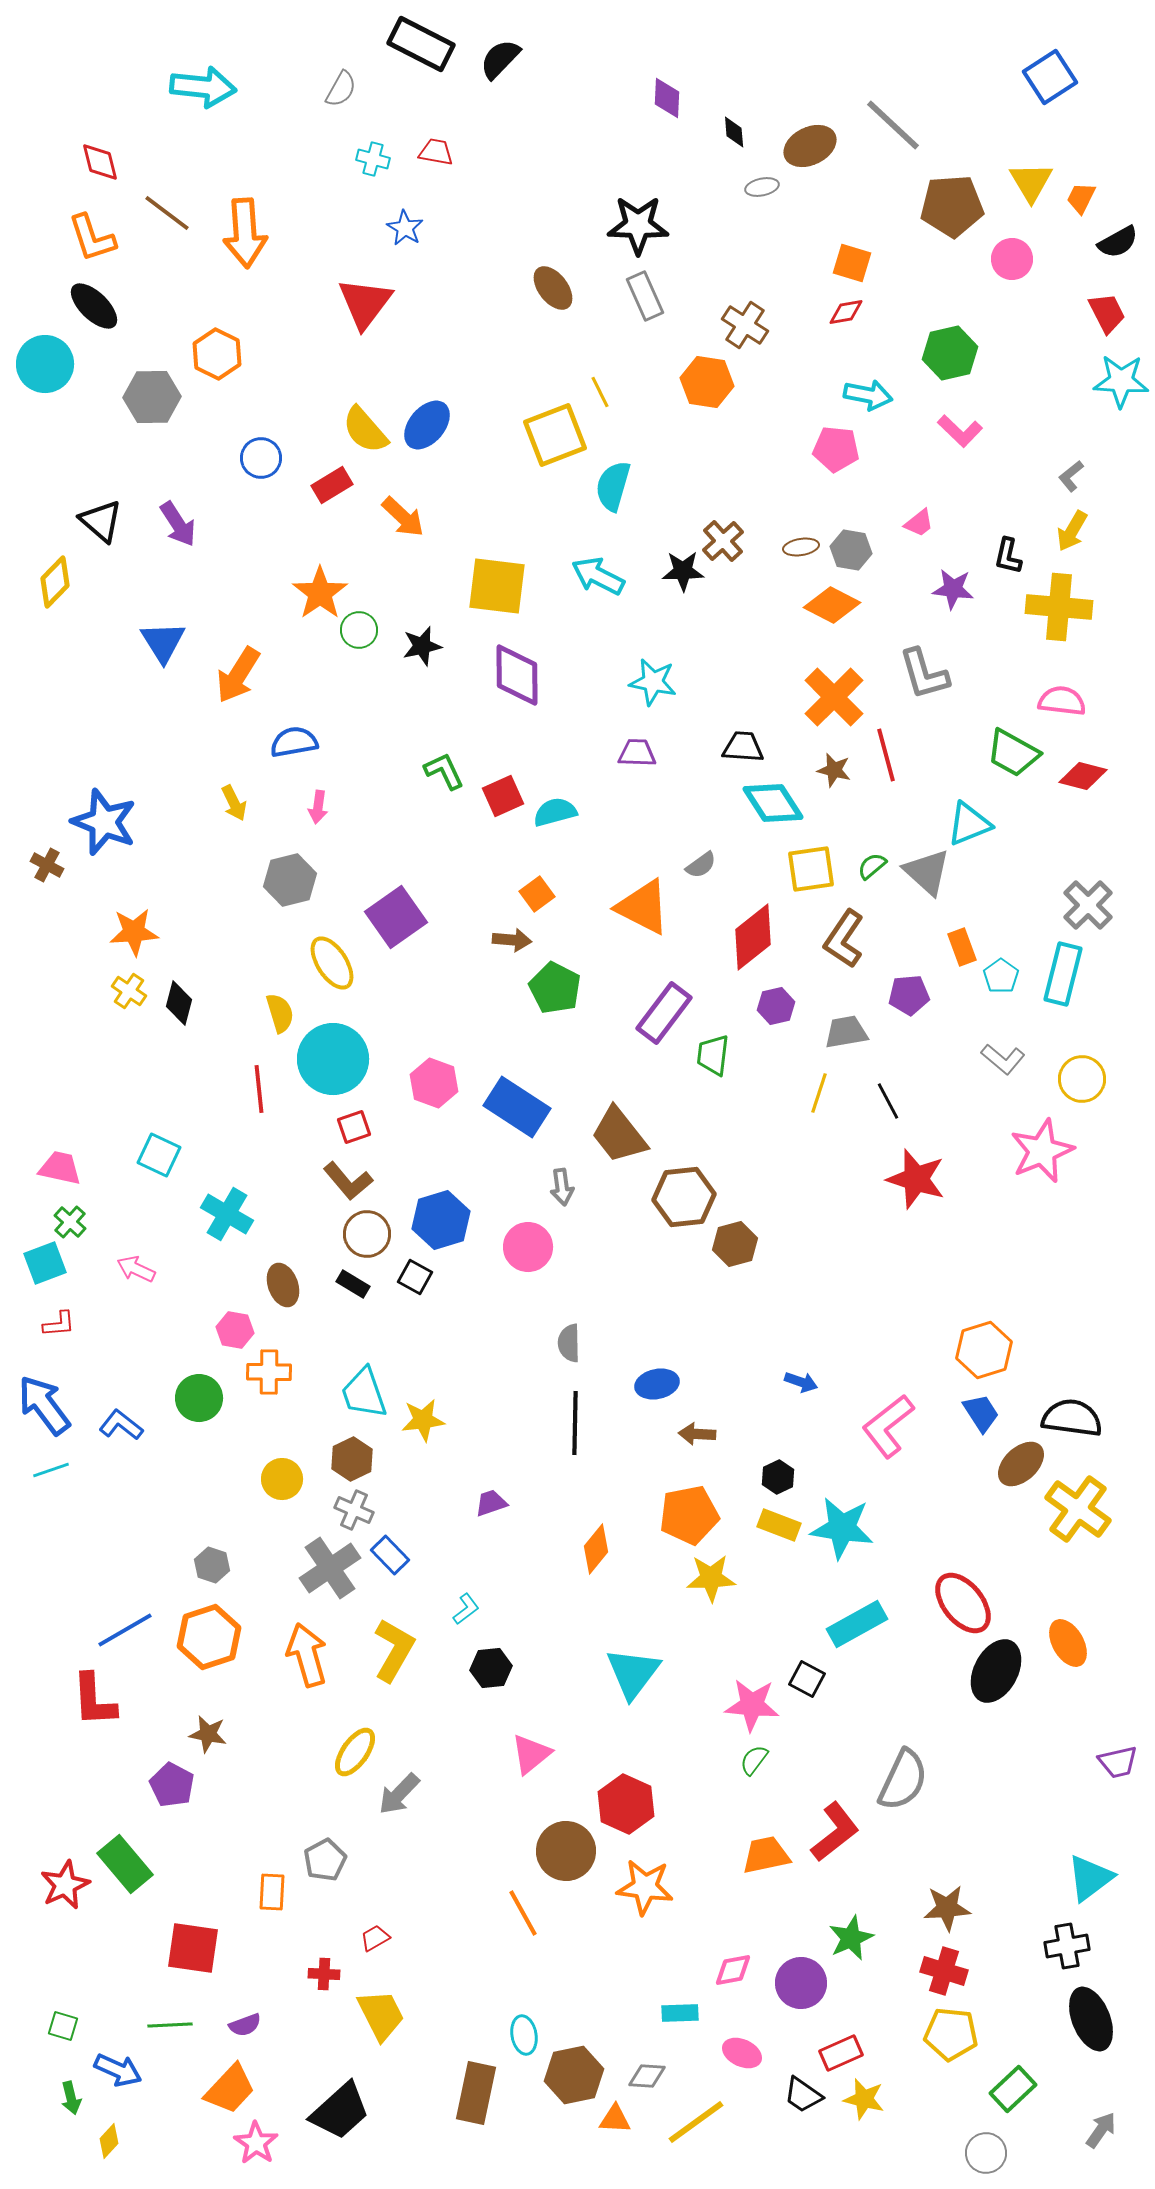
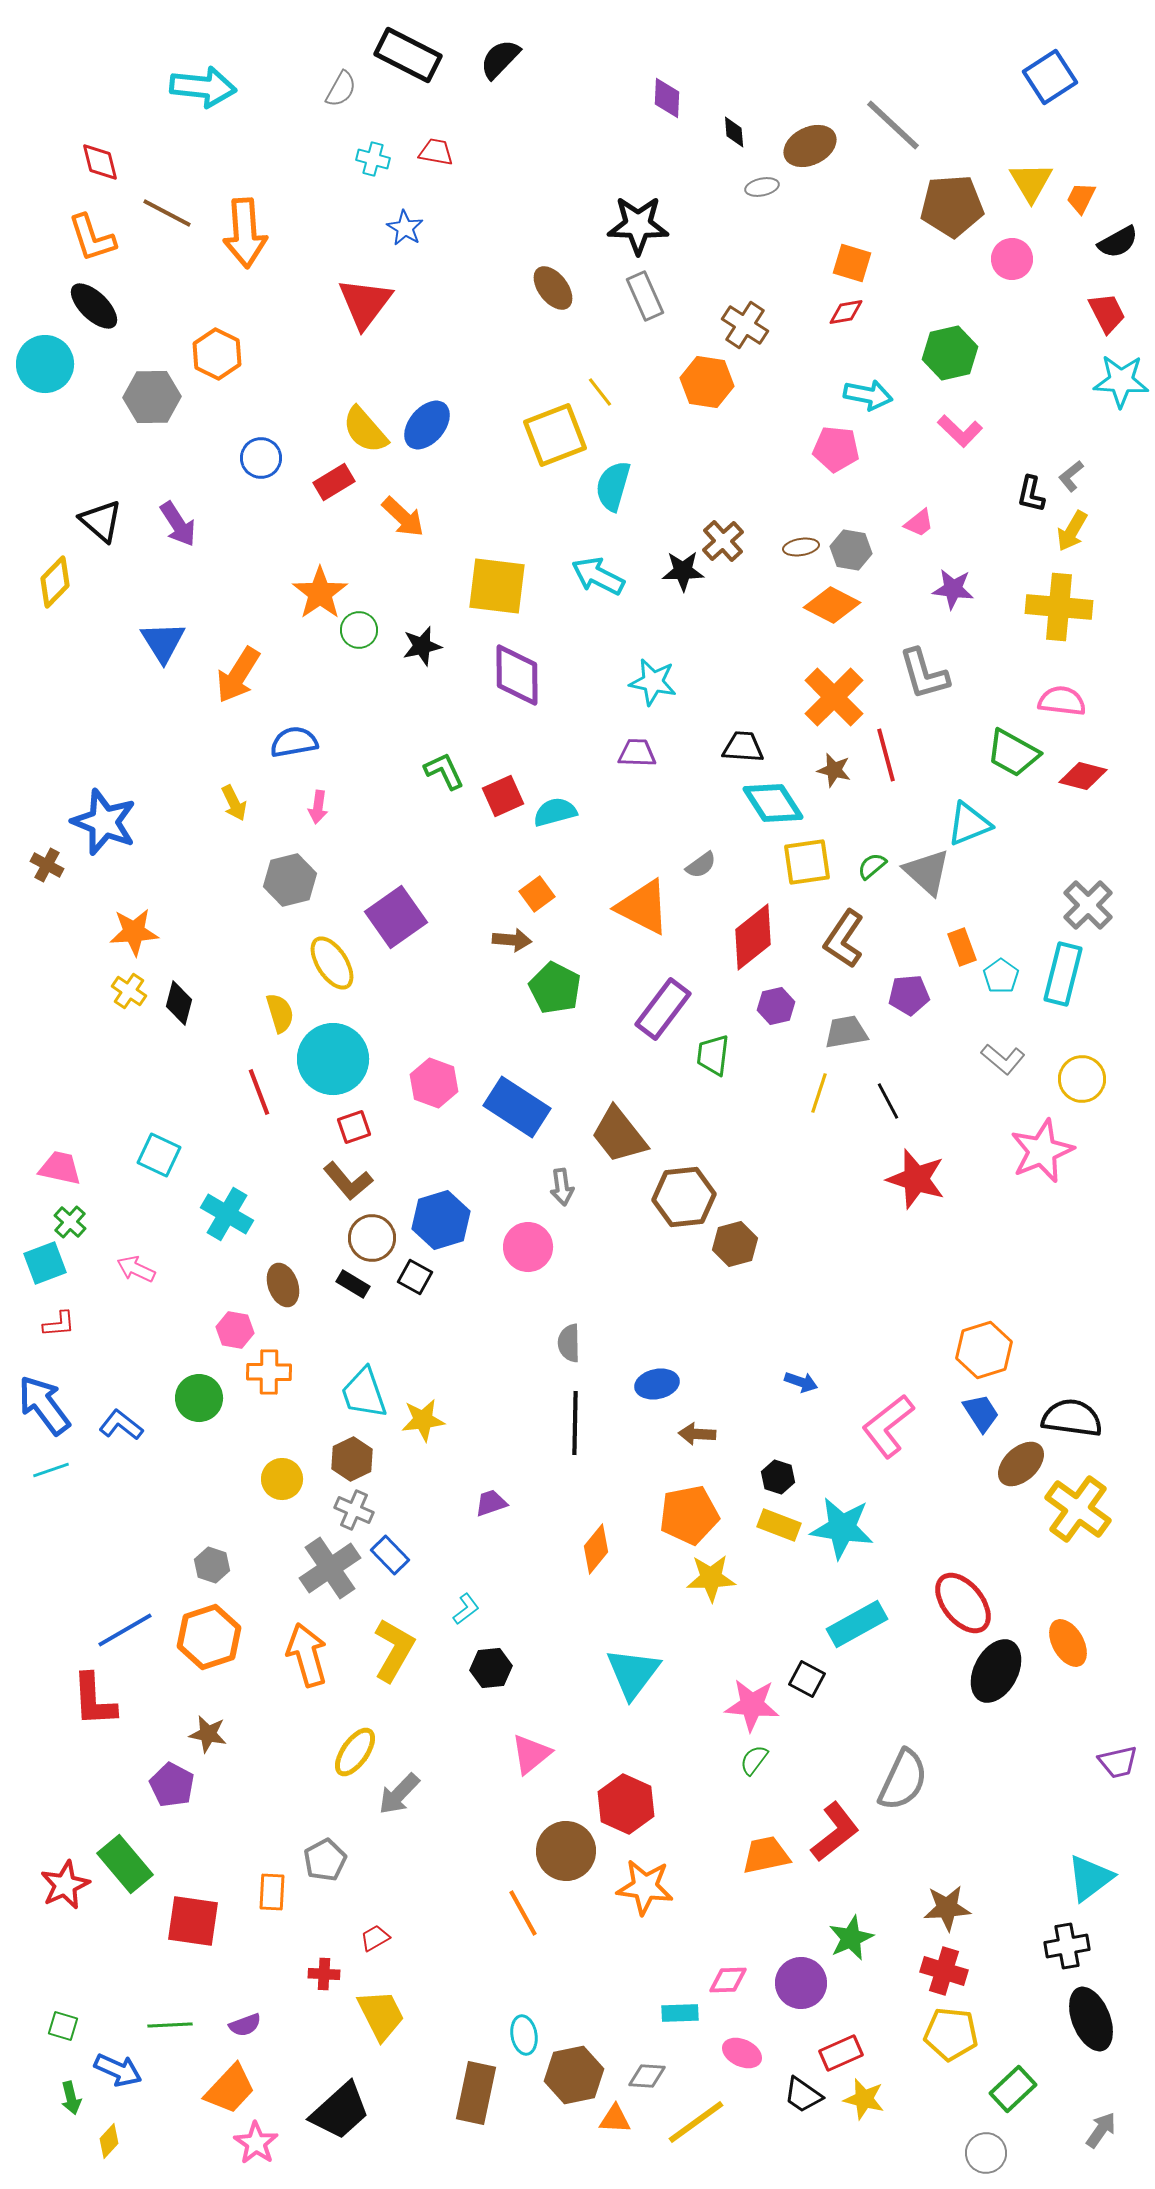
black rectangle at (421, 44): moved 13 px left, 11 px down
brown line at (167, 213): rotated 9 degrees counterclockwise
yellow line at (600, 392): rotated 12 degrees counterclockwise
red rectangle at (332, 485): moved 2 px right, 3 px up
black L-shape at (1008, 556): moved 23 px right, 62 px up
yellow square at (811, 869): moved 4 px left, 7 px up
purple rectangle at (664, 1013): moved 1 px left, 4 px up
red line at (259, 1089): moved 3 px down; rotated 15 degrees counterclockwise
brown circle at (367, 1234): moved 5 px right, 4 px down
black hexagon at (778, 1477): rotated 16 degrees counterclockwise
red square at (193, 1948): moved 27 px up
pink diamond at (733, 1970): moved 5 px left, 10 px down; rotated 9 degrees clockwise
